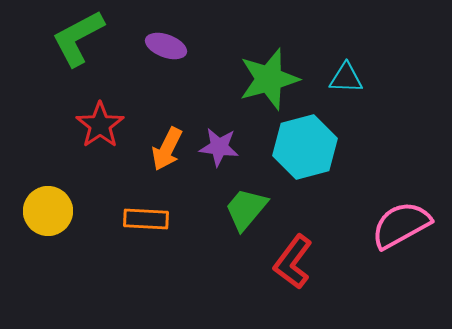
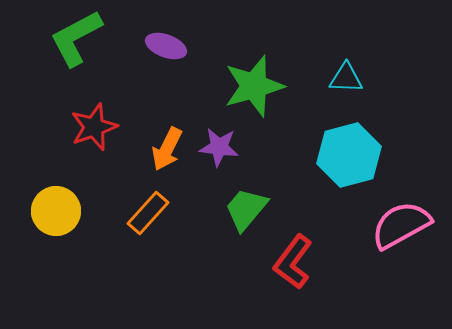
green L-shape: moved 2 px left
green star: moved 15 px left, 7 px down
red star: moved 6 px left, 2 px down; rotated 15 degrees clockwise
cyan hexagon: moved 44 px right, 8 px down
yellow circle: moved 8 px right
orange rectangle: moved 2 px right, 6 px up; rotated 51 degrees counterclockwise
